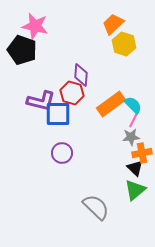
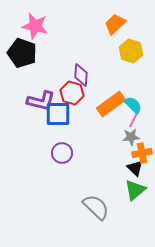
orange trapezoid: moved 2 px right
yellow hexagon: moved 7 px right, 7 px down
black pentagon: moved 3 px down
